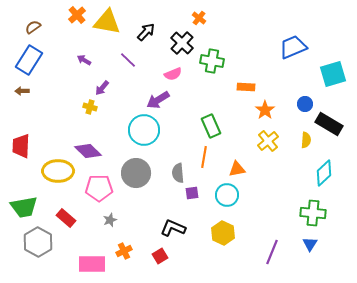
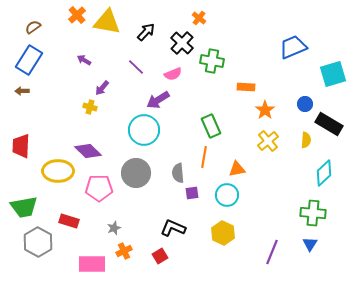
purple line at (128, 60): moved 8 px right, 7 px down
red rectangle at (66, 218): moved 3 px right, 3 px down; rotated 24 degrees counterclockwise
gray star at (110, 220): moved 4 px right, 8 px down
